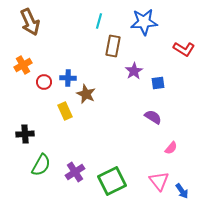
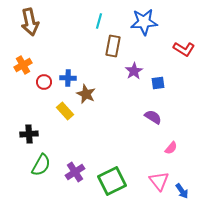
brown arrow: rotated 12 degrees clockwise
yellow rectangle: rotated 18 degrees counterclockwise
black cross: moved 4 px right
